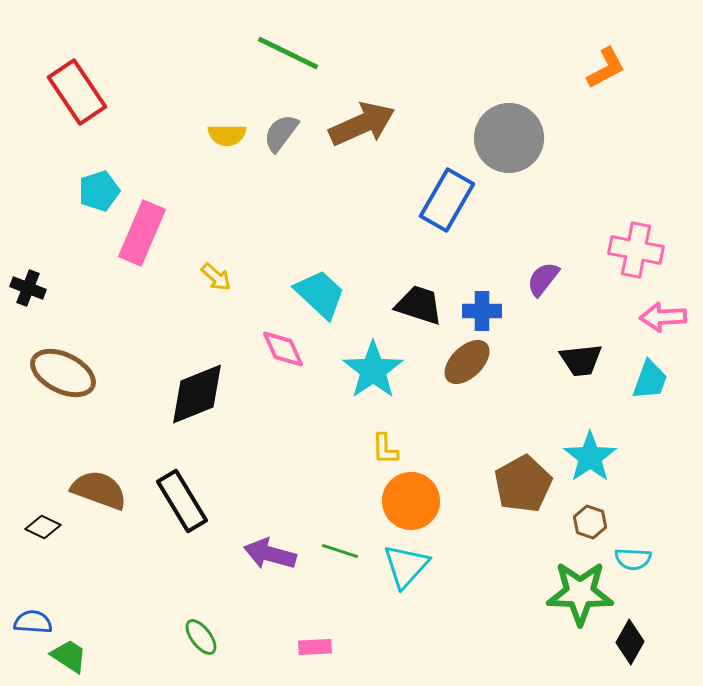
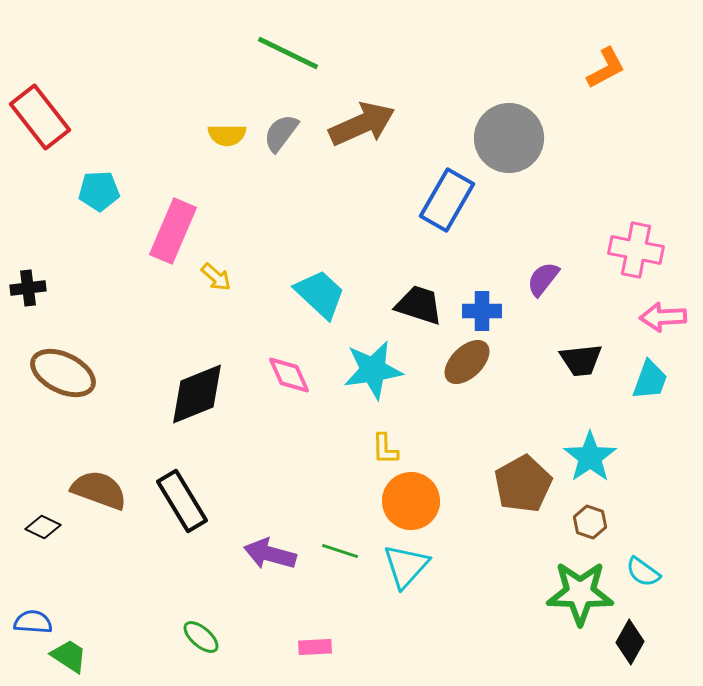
red rectangle at (77, 92): moved 37 px left, 25 px down; rotated 4 degrees counterclockwise
cyan pentagon at (99, 191): rotated 15 degrees clockwise
pink rectangle at (142, 233): moved 31 px right, 2 px up
black cross at (28, 288): rotated 28 degrees counterclockwise
pink diamond at (283, 349): moved 6 px right, 26 px down
cyan star at (373, 370): rotated 26 degrees clockwise
cyan semicircle at (633, 559): moved 10 px right, 13 px down; rotated 33 degrees clockwise
green ellipse at (201, 637): rotated 12 degrees counterclockwise
